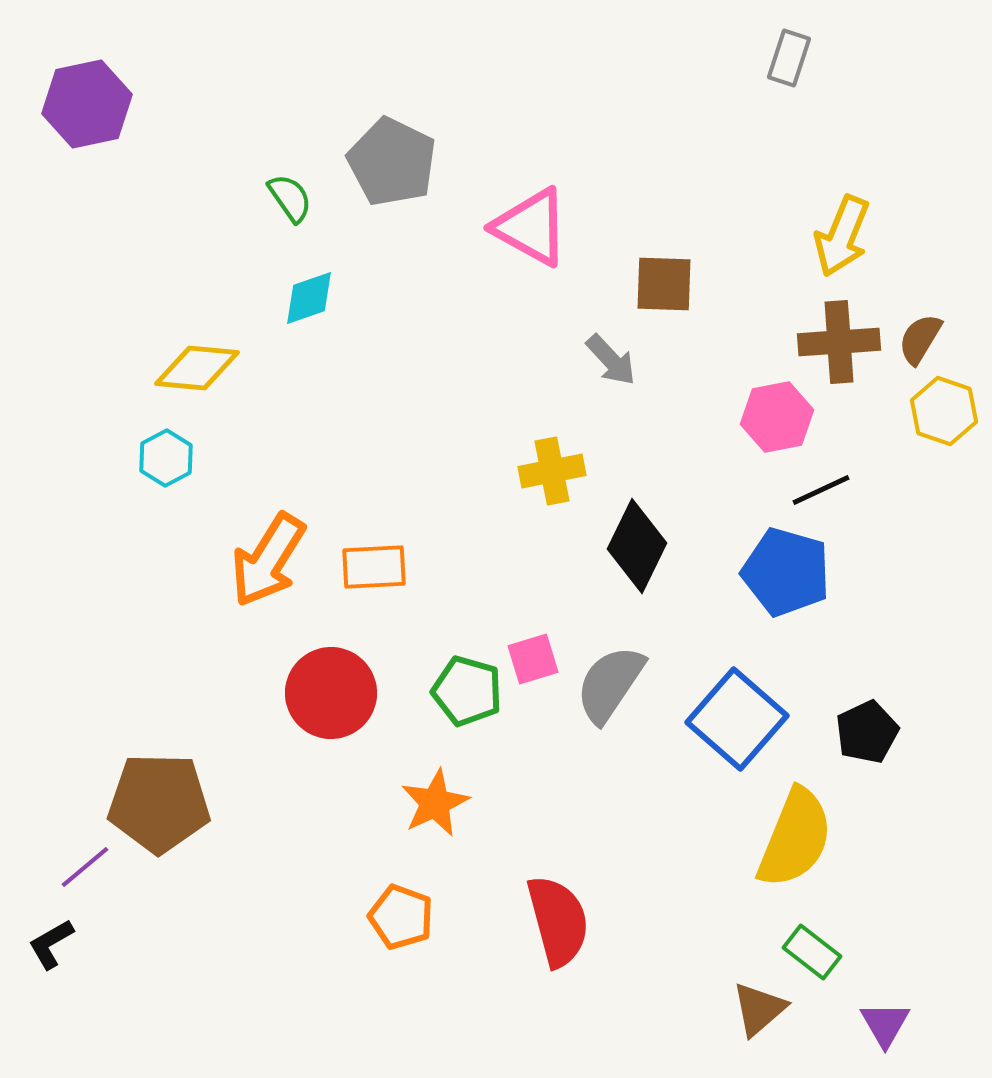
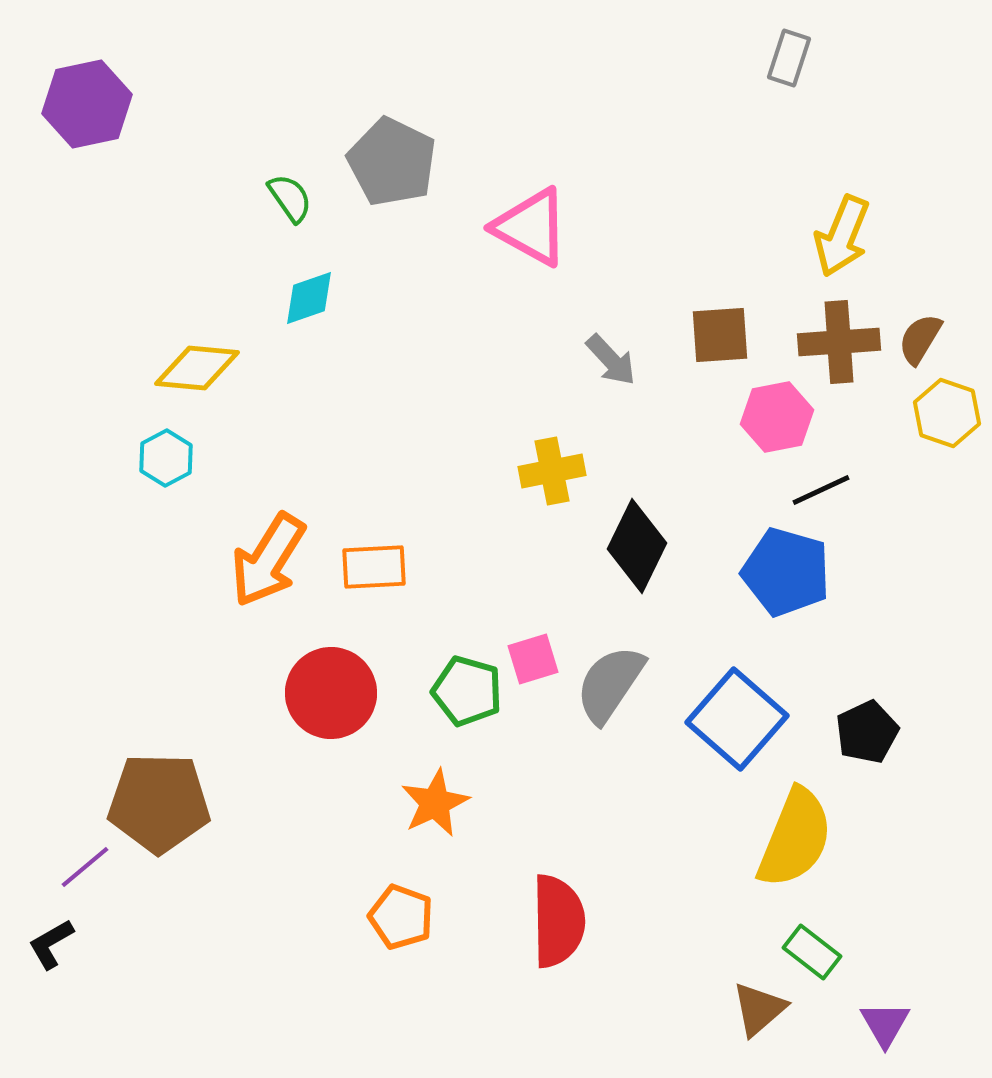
brown square: moved 56 px right, 51 px down; rotated 6 degrees counterclockwise
yellow hexagon: moved 3 px right, 2 px down
red semicircle: rotated 14 degrees clockwise
